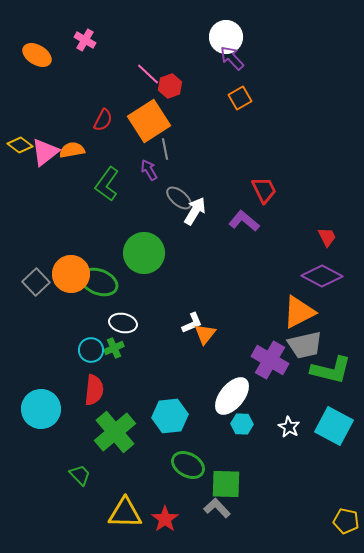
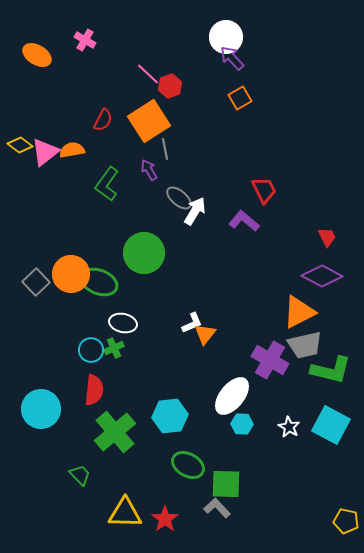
cyan square at (334, 426): moved 3 px left, 1 px up
